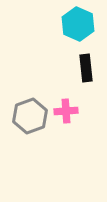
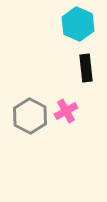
pink cross: rotated 25 degrees counterclockwise
gray hexagon: rotated 12 degrees counterclockwise
